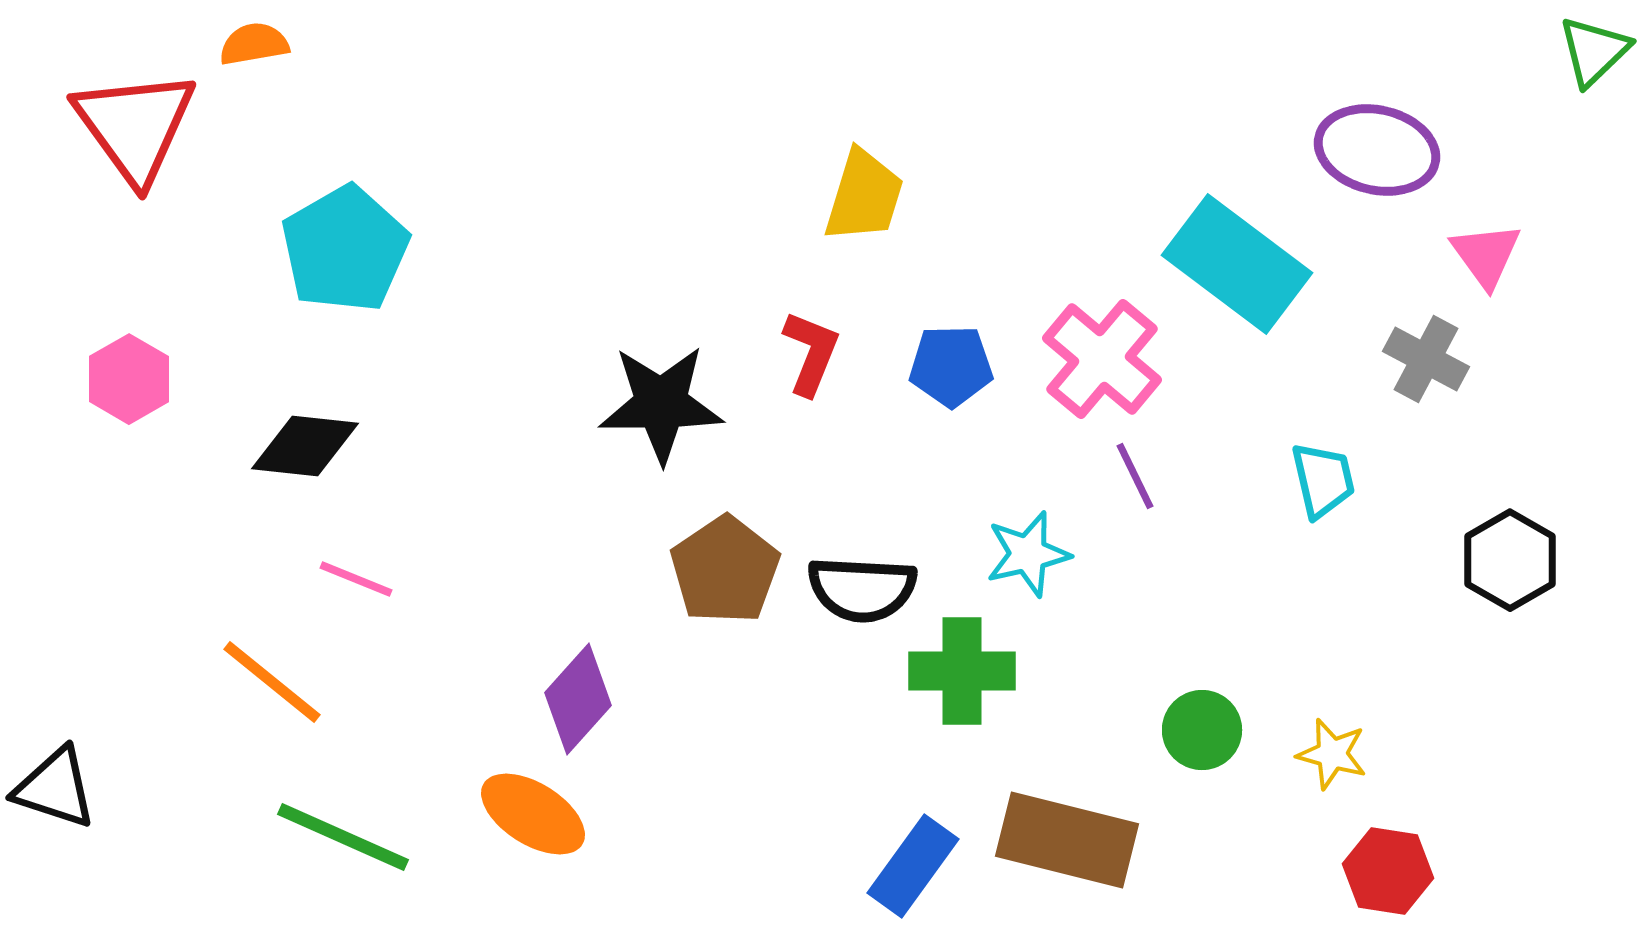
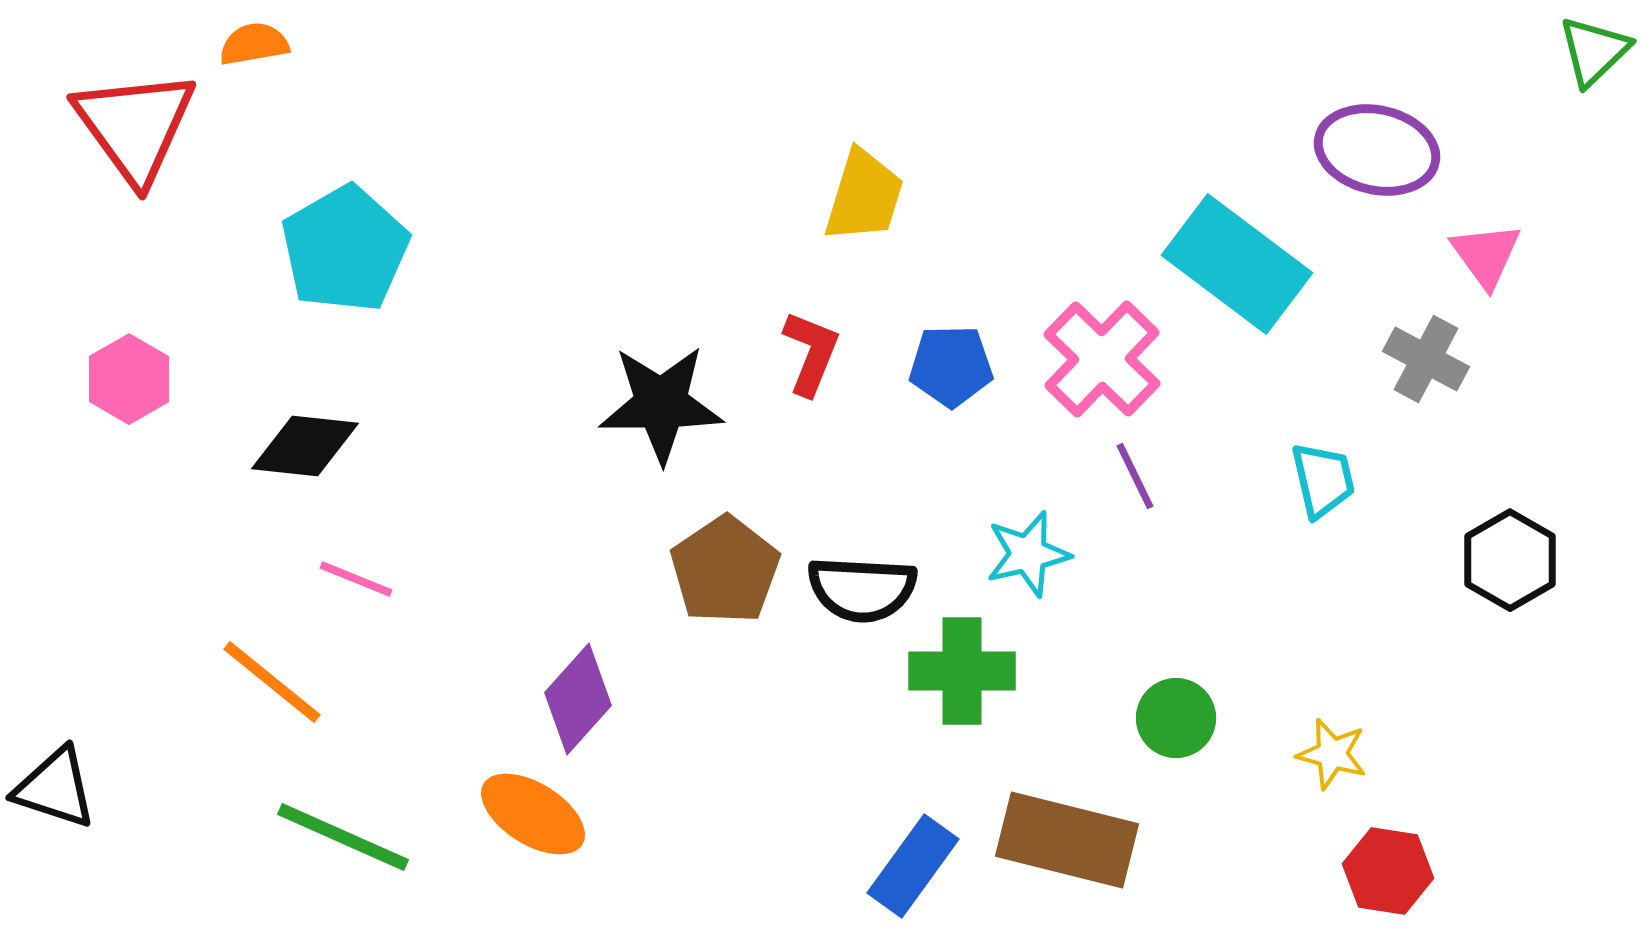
pink cross: rotated 4 degrees clockwise
green circle: moved 26 px left, 12 px up
